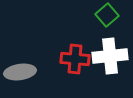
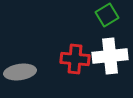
green square: rotated 10 degrees clockwise
